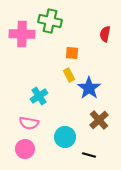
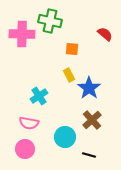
red semicircle: rotated 119 degrees clockwise
orange square: moved 4 px up
brown cross: moved 7 px left
